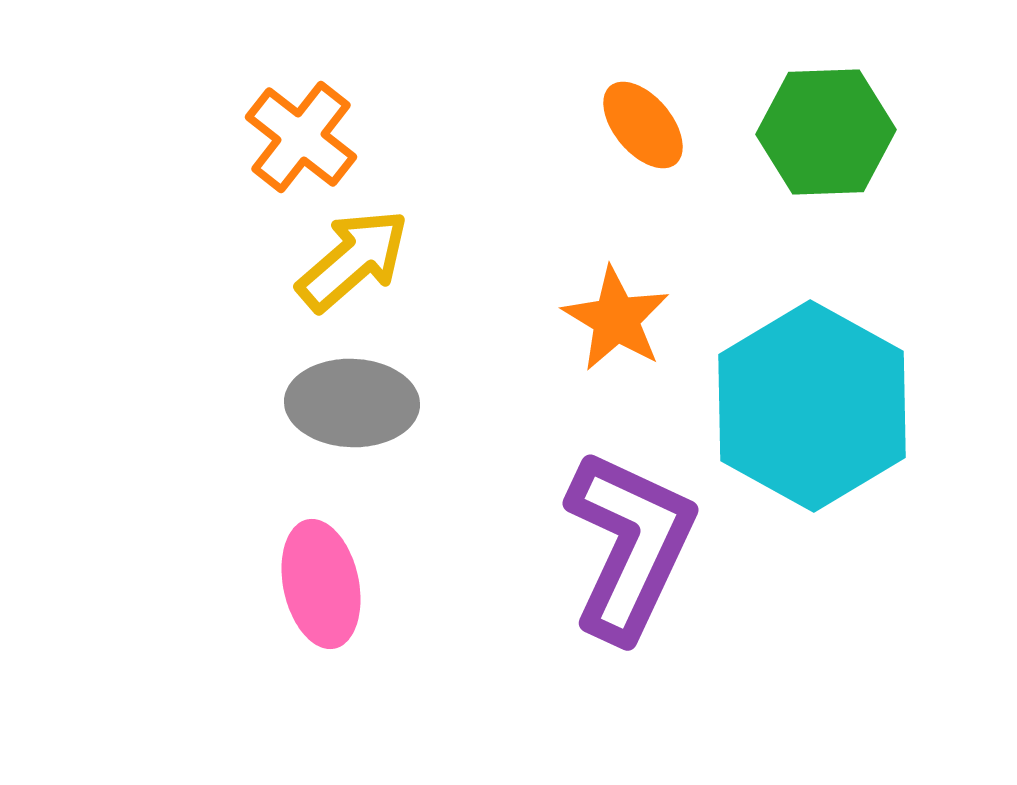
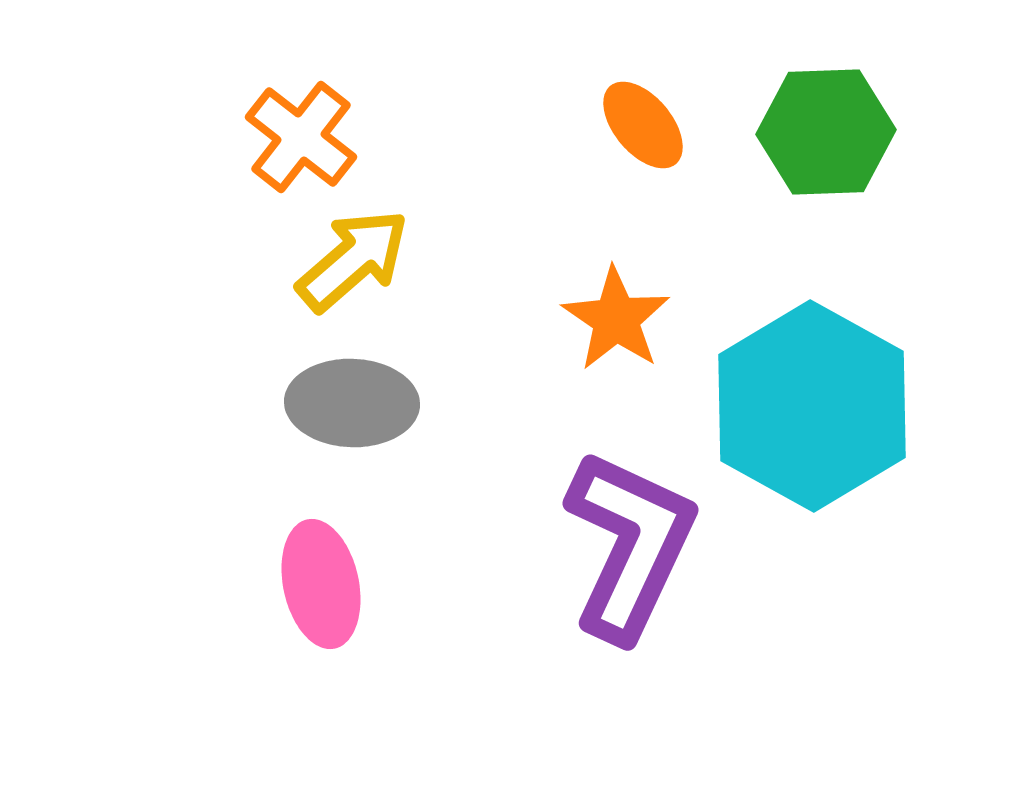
orange star: rotated 3 degrees clockwise
